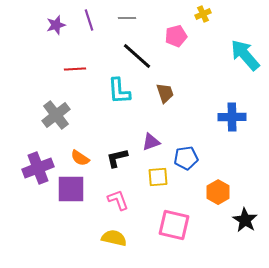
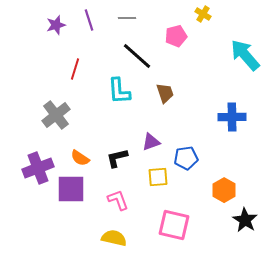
yellow cross: rotated 35 degrees counterclockwise
red line: rotated 70 degrees counterclockwise
orange hexagon: moved 6 px right, 2 px up
